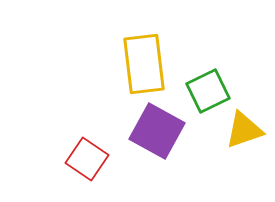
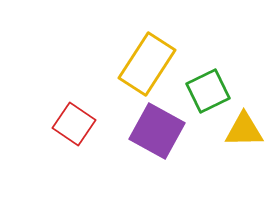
yellow rectangle: moved 3 px right; rotated 40 degrees clockwise
yellow triangle: rotated 18 degrees clockwise
red square: moved 13 px left, 35 px up
